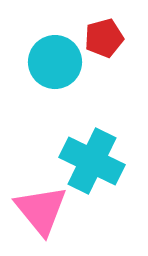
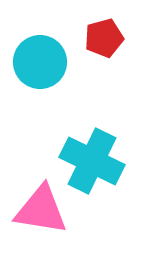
cyan circle: moved 15 px left
pink triangle: rotated 42 degrees counterclockwise
